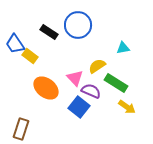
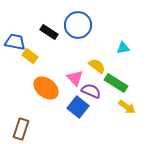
blue trapezoid: moved 2 px up; rotated 135 degrees clockwise
yellow semicircle: rotated 72 degrees clockwise
blue square: moved 1 px left
